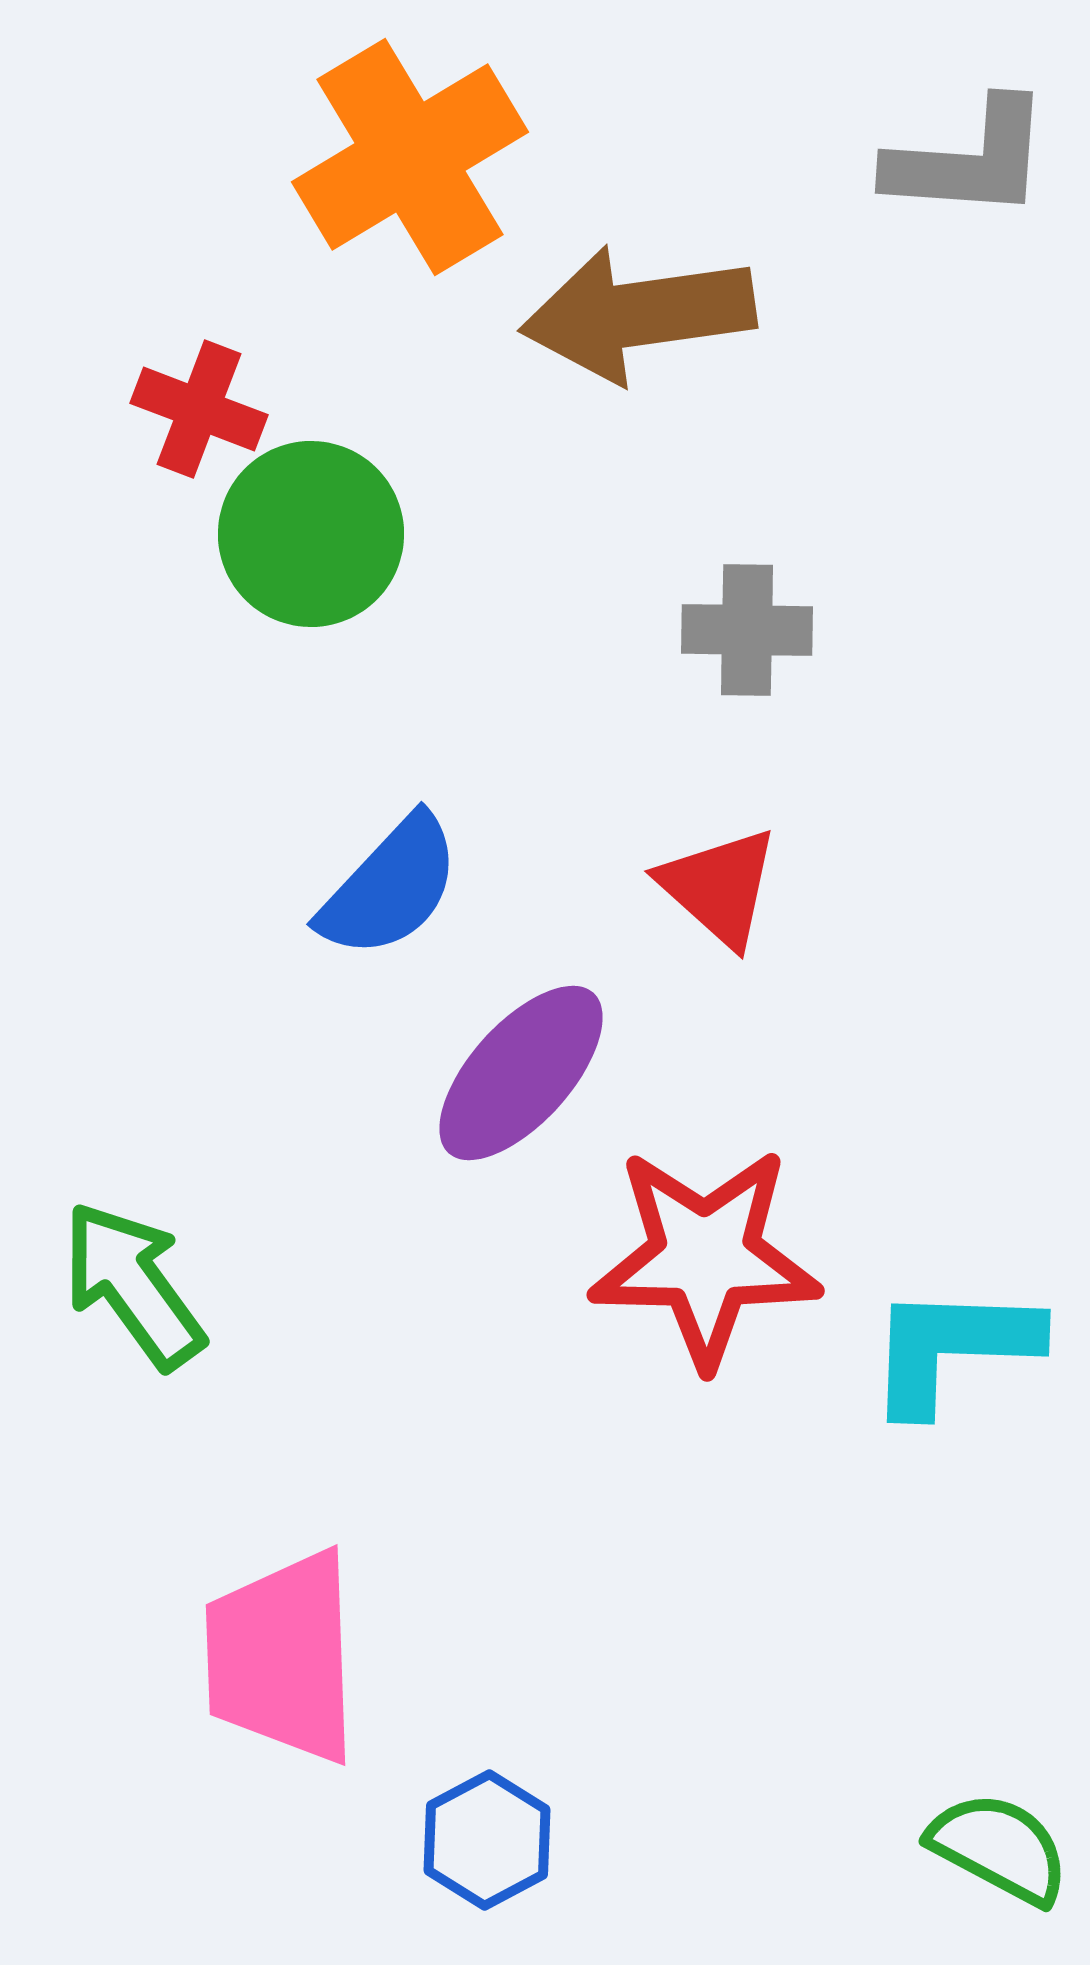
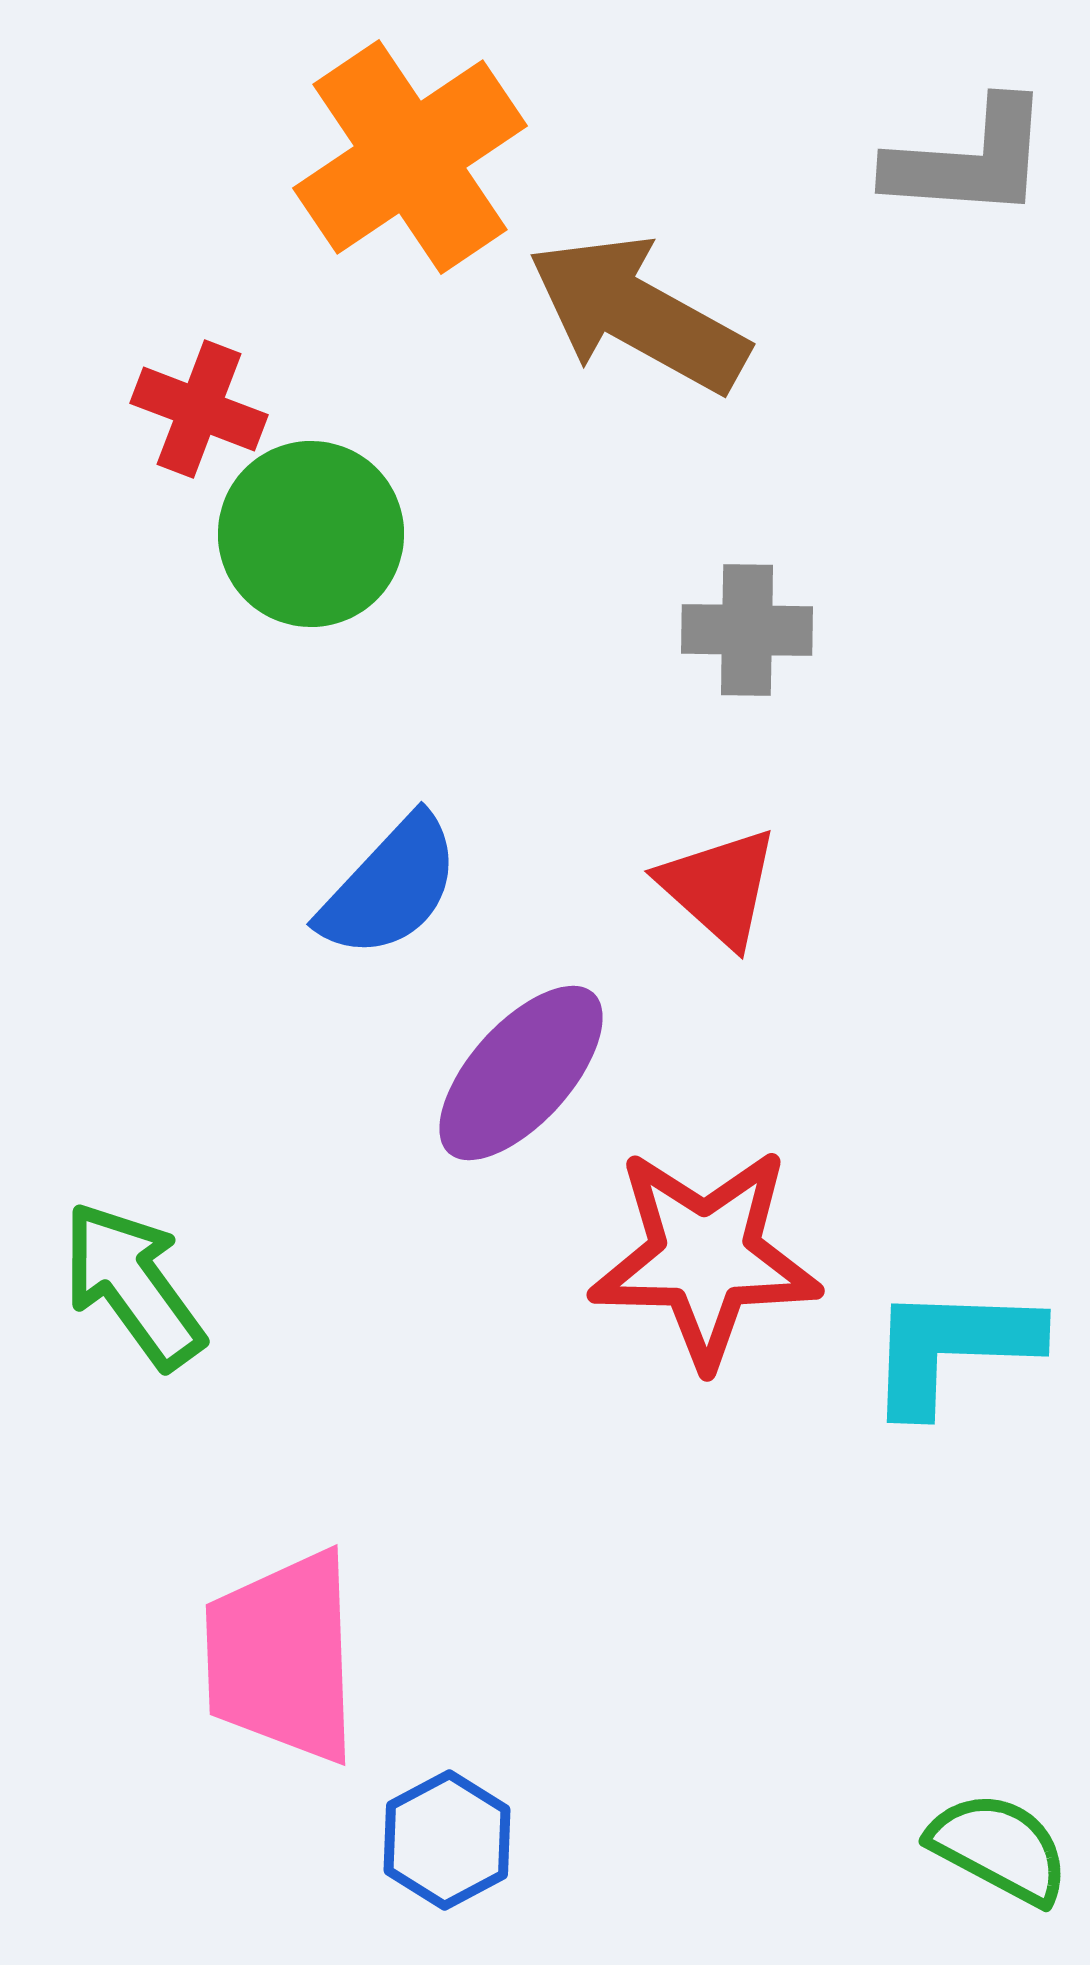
orange cross: rotated 3 degrees counterclockwise
brown arrow: rotated 37 degrees clockwise
blue hexagon: moved 40 px left
